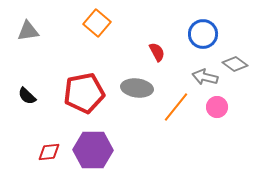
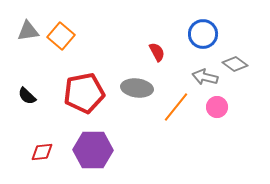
orange square: moved 36 px left, 13 px down
red diamond: moved 7 px left
